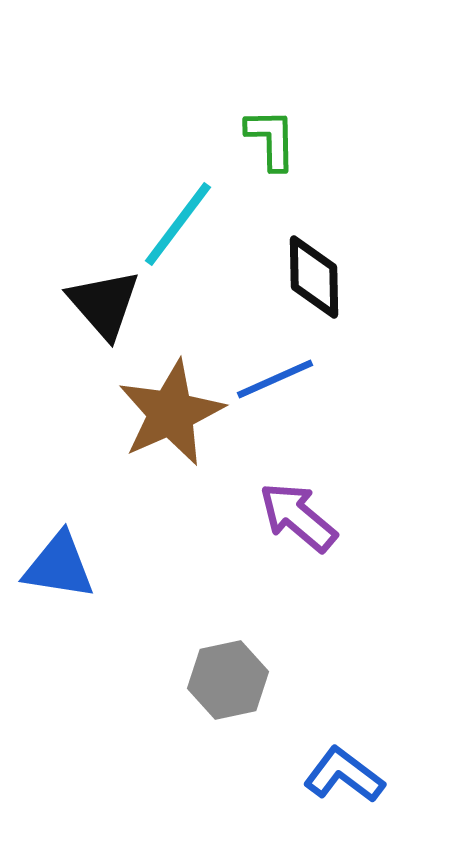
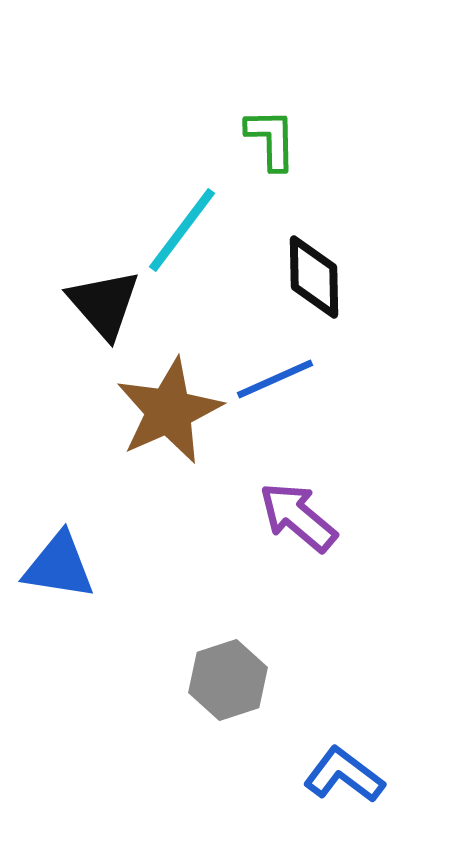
cyan line: moved 4 px right, 6 px down
brown star: moved 2 px left, 2 px up
gray hexagon: rotated 6 degrees counterclockwise
